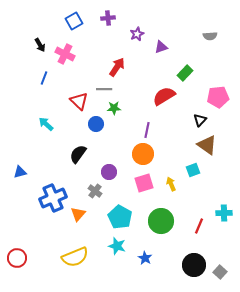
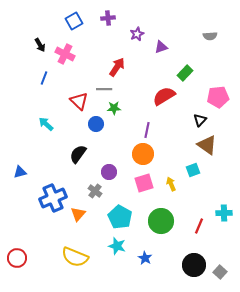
yellow semicircle: rotated 44 degrees clockwise
